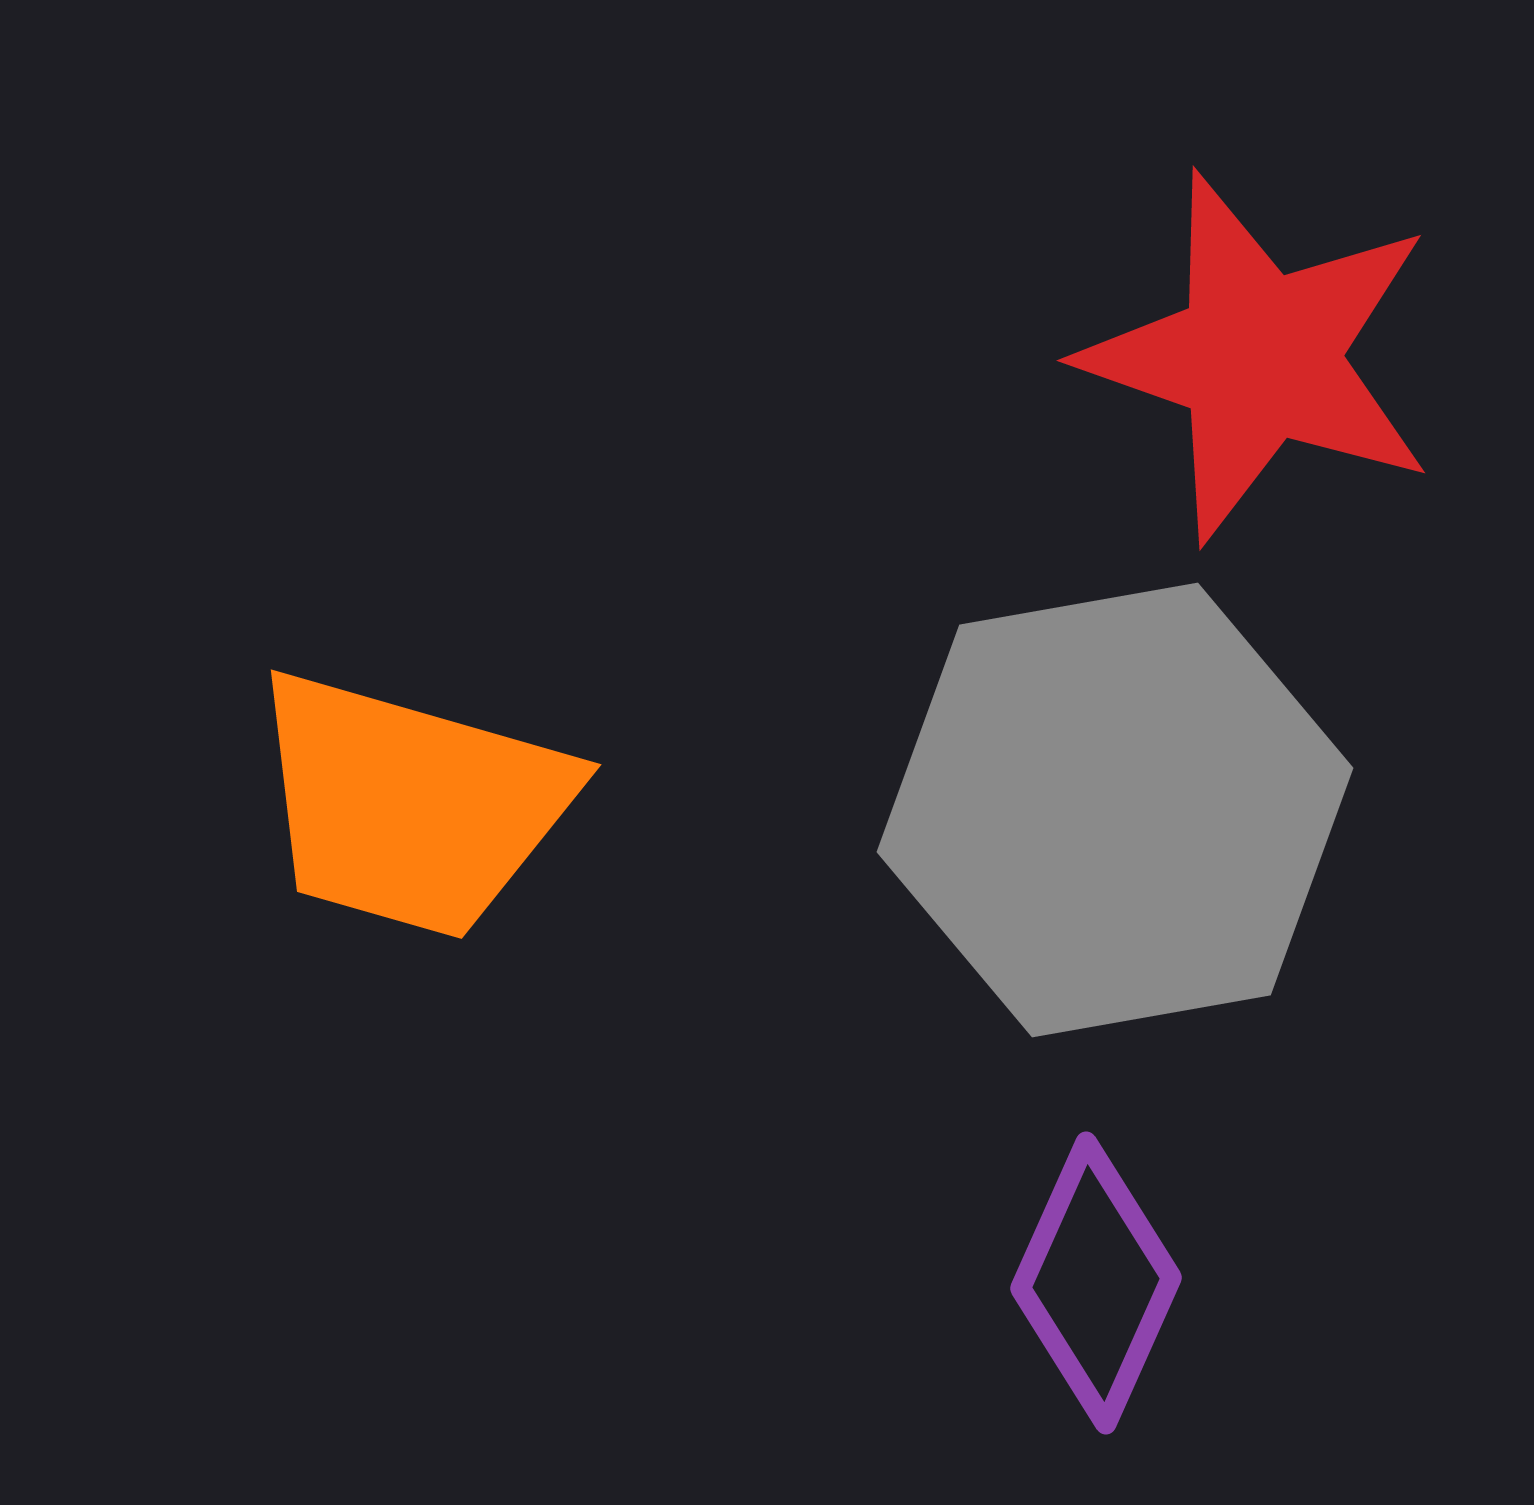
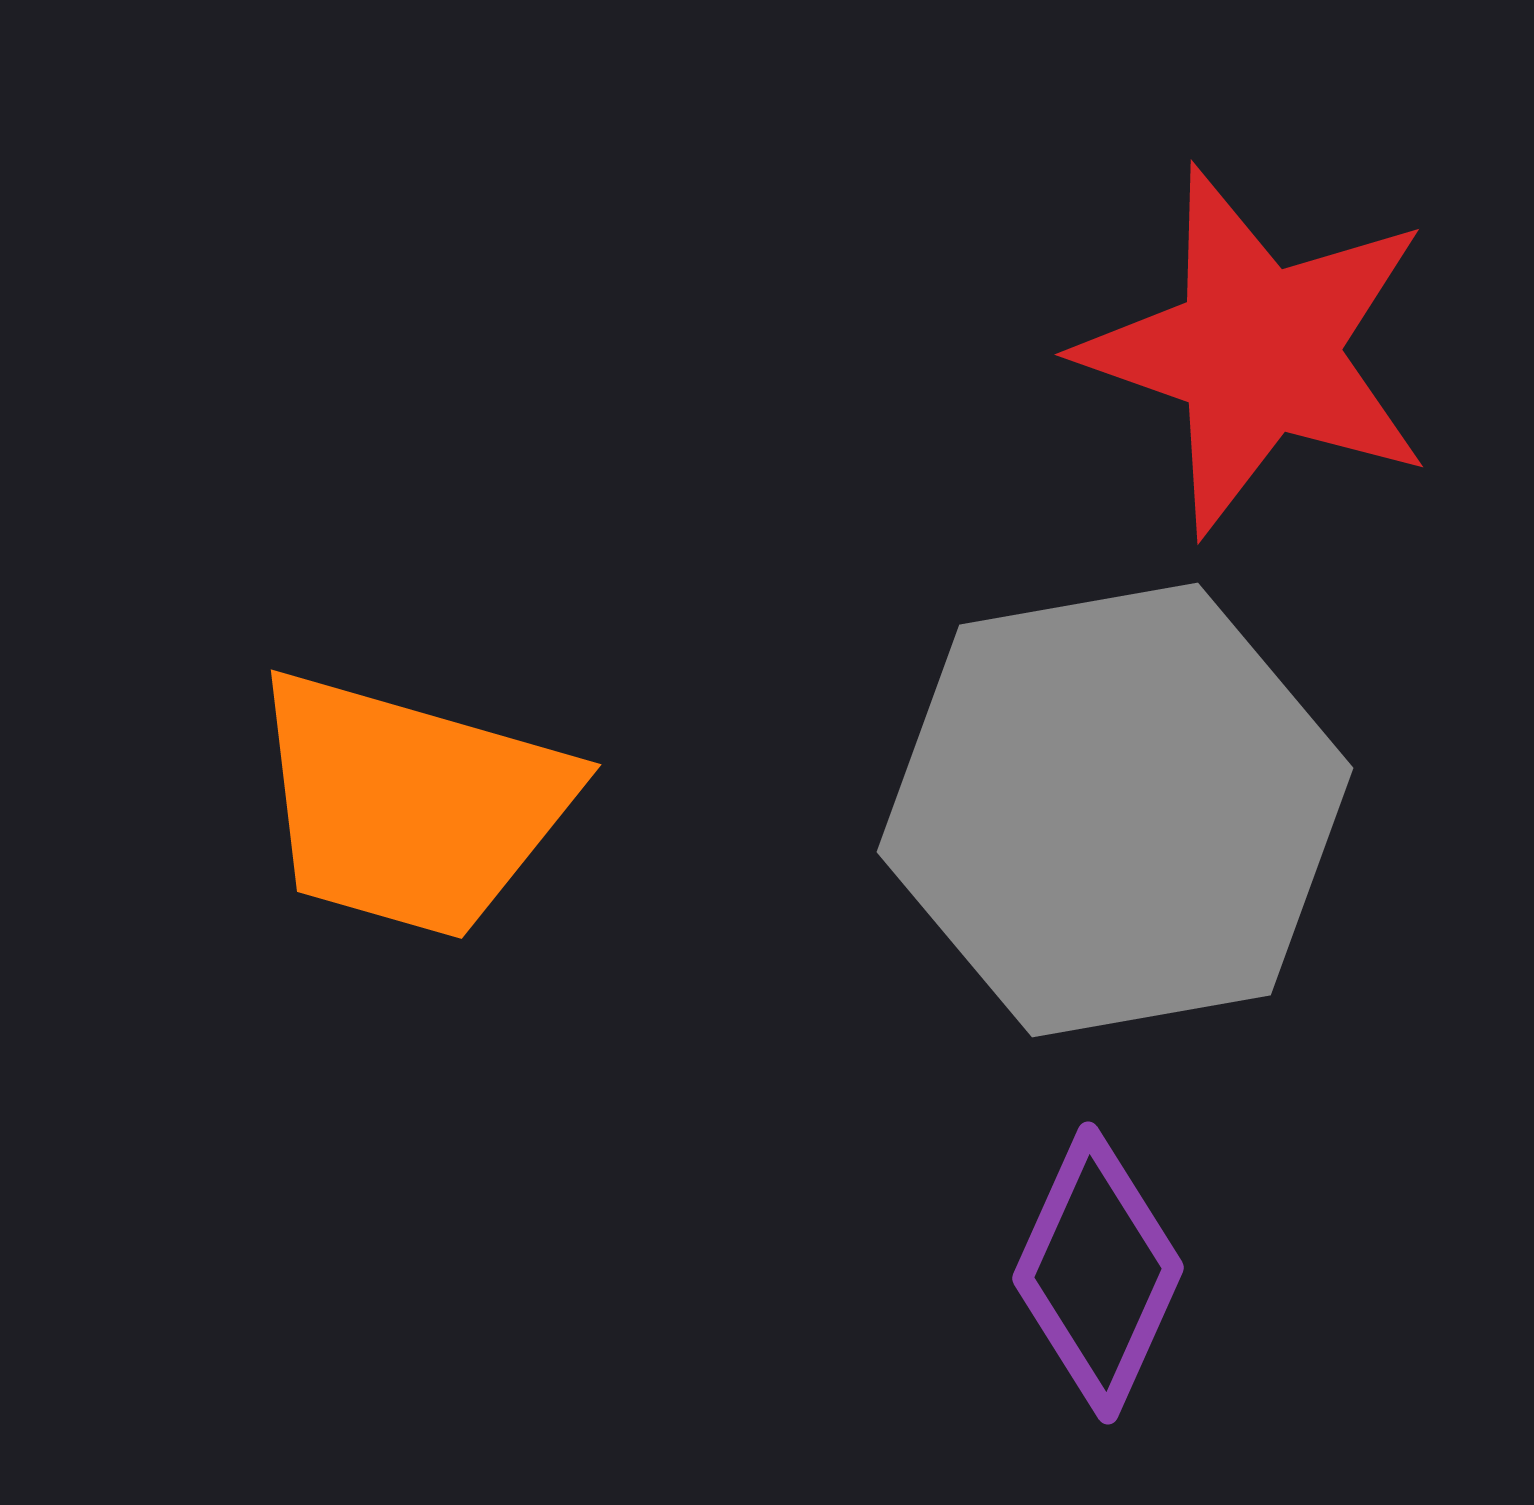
red star: moved 2 px left, 6 px up
purple diamond: moved 2 px right, 10 px up
